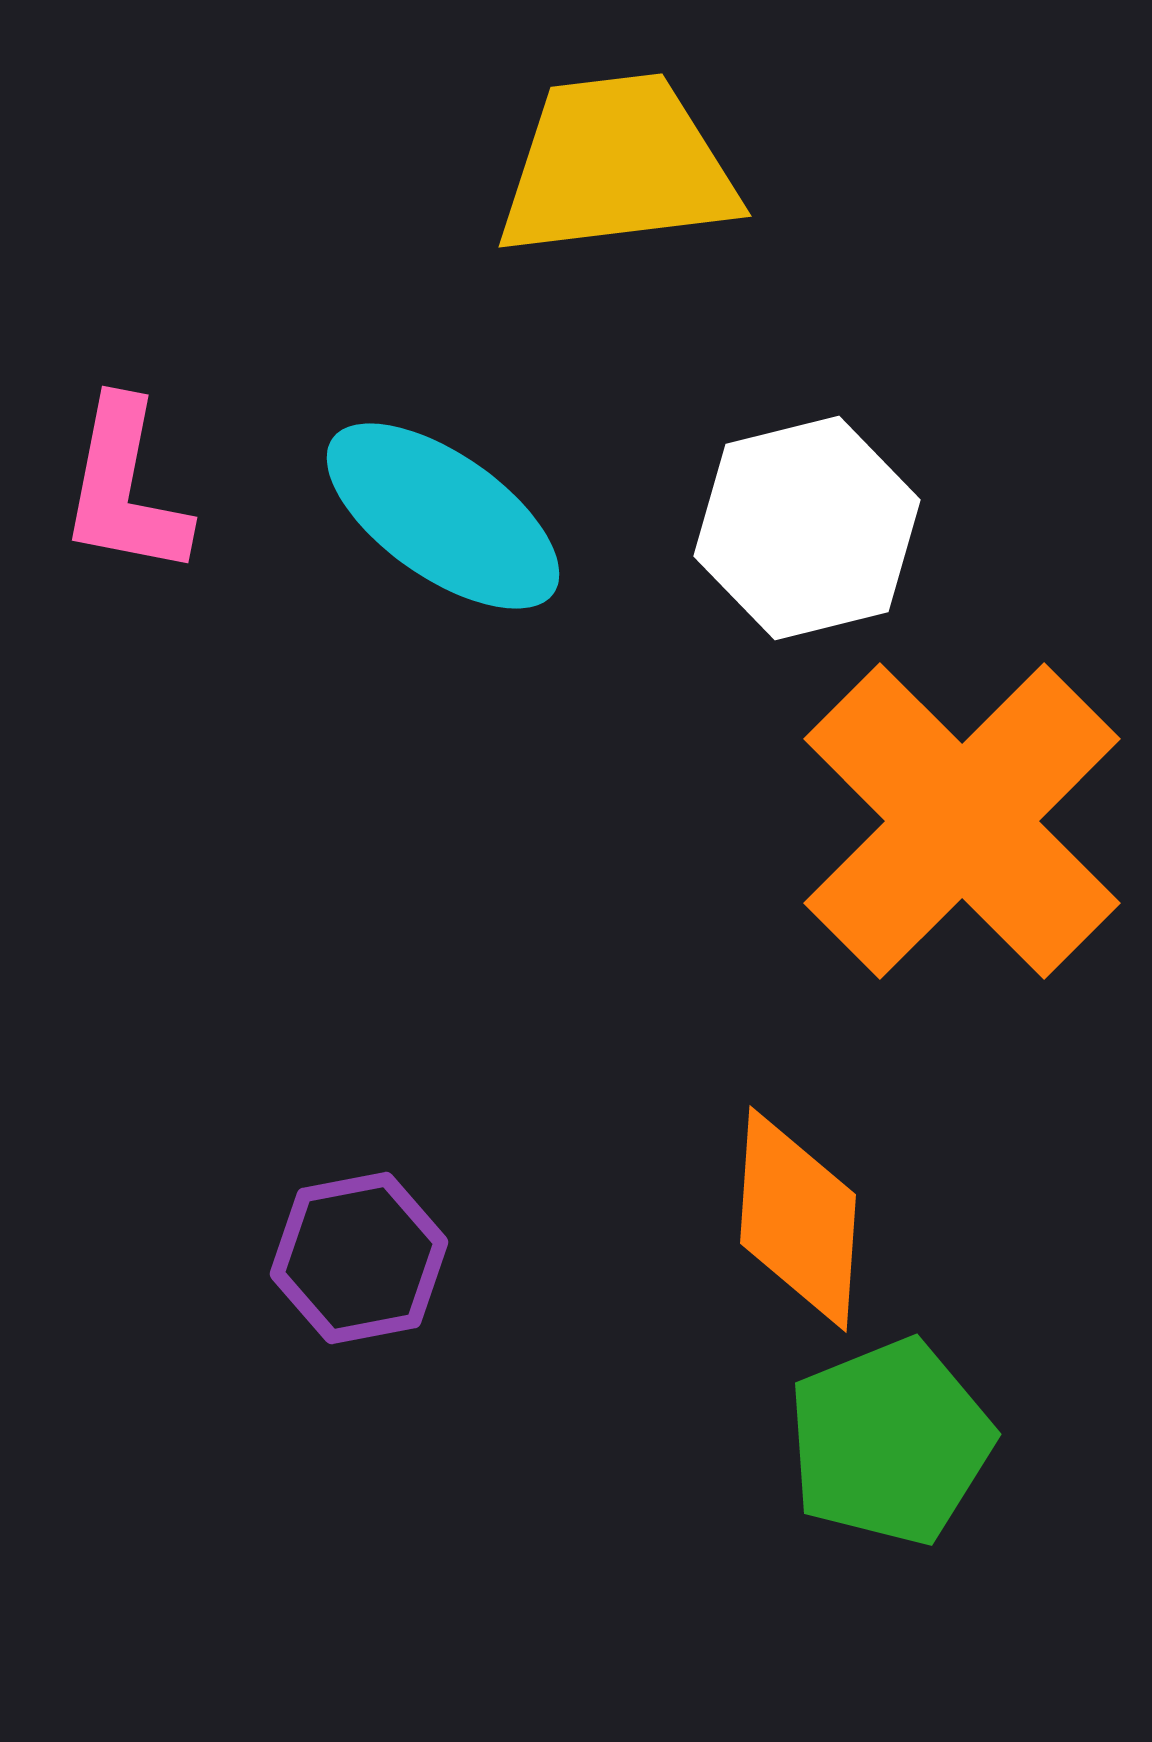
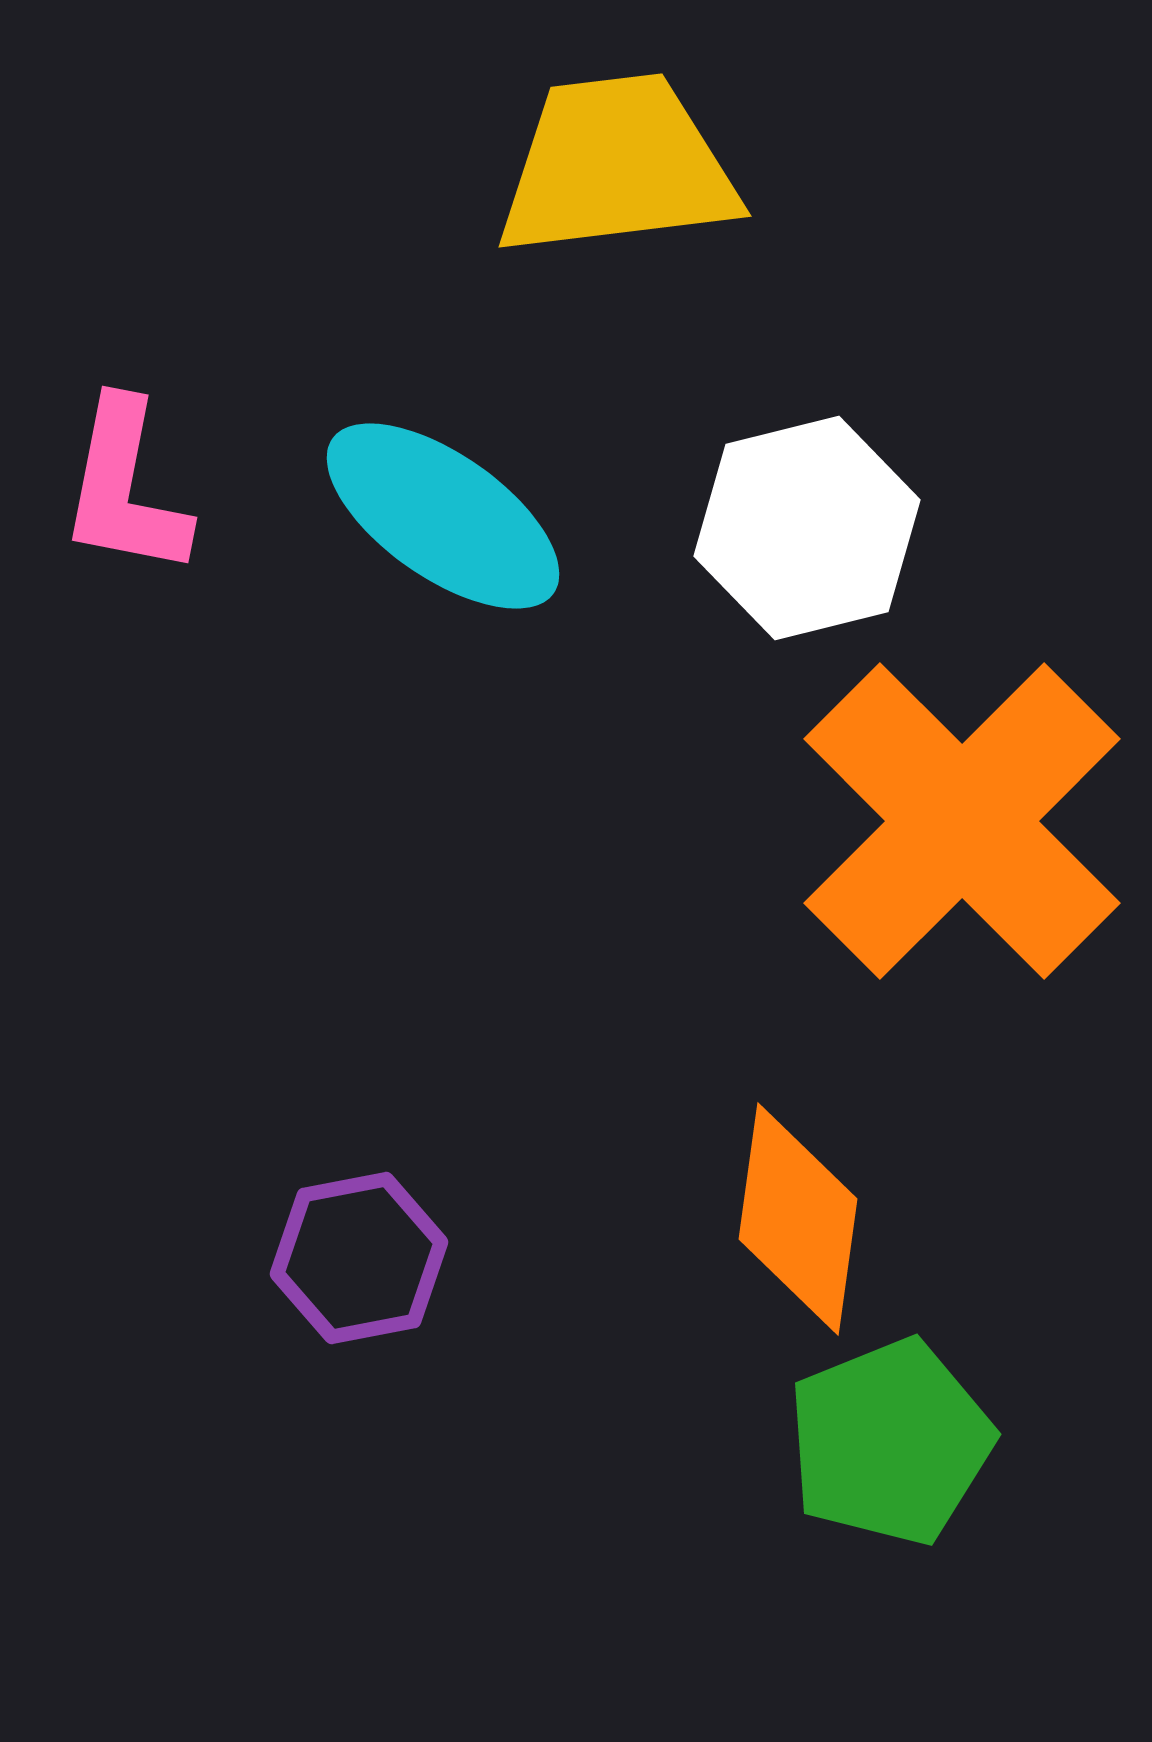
orange diamond: rotated 4 degrees clockwise
